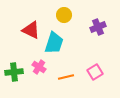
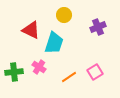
orange line: moved 3 px right; rotated 21 degrees counterclockwise
